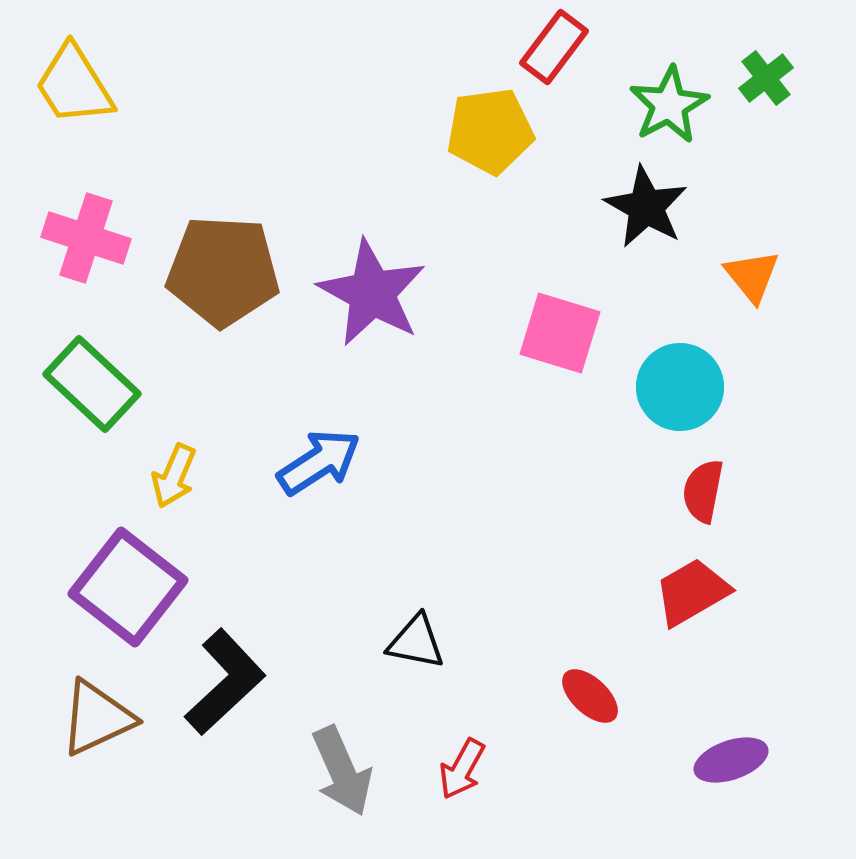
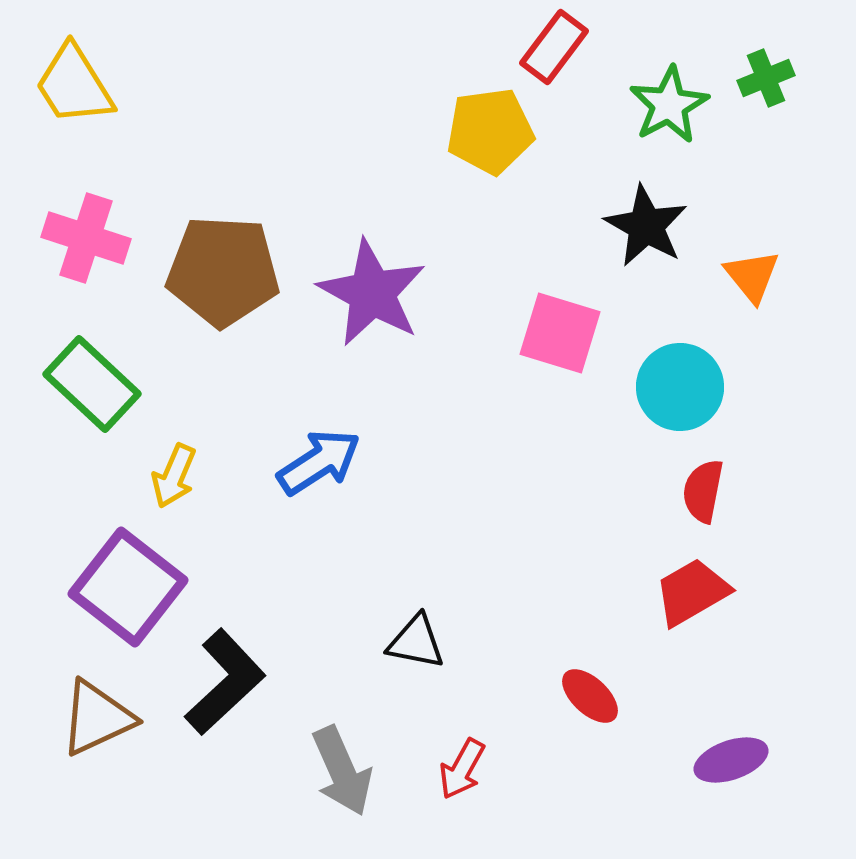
green cross: rotated 16 degrees clockwise
black star: moved 19 px down
